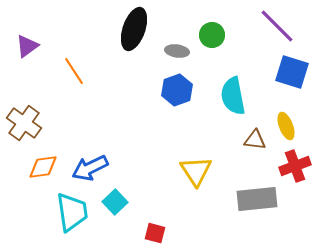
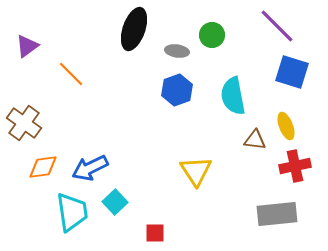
orange line: moved 3 px left, 3 px down; rotated 12 degrees counterclockwise
red cross: rotated 8 degrees clockwise
gray rectangle: moved 20 px right, 15 px down
red square: rotated 15 degrees counterclockwise
